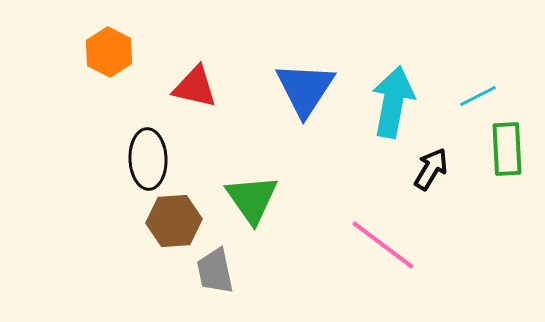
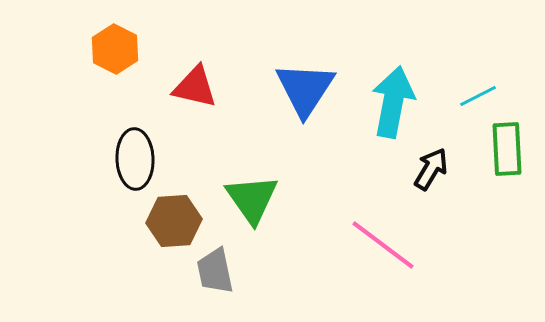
orange hexagon: moved 6 px right, 3 px up
black ellipse: moved 13 px left
